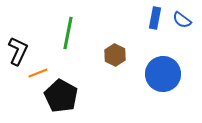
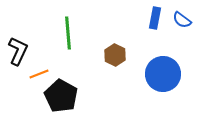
green line: rotated 16 degrees counterclockwise
orange line: moved 1 px right, 1 px down
